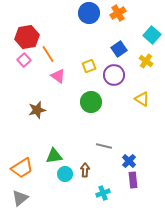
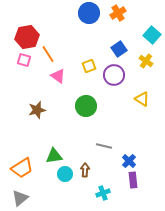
pink square: rotated 32 degrees counterclockwise
green circle: moved 5 px left, 4 px down
